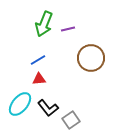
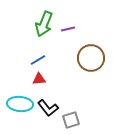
cyan ellipse: rotated 55 degrees clockwise
gray square: rotated 18 degrees clockwise
